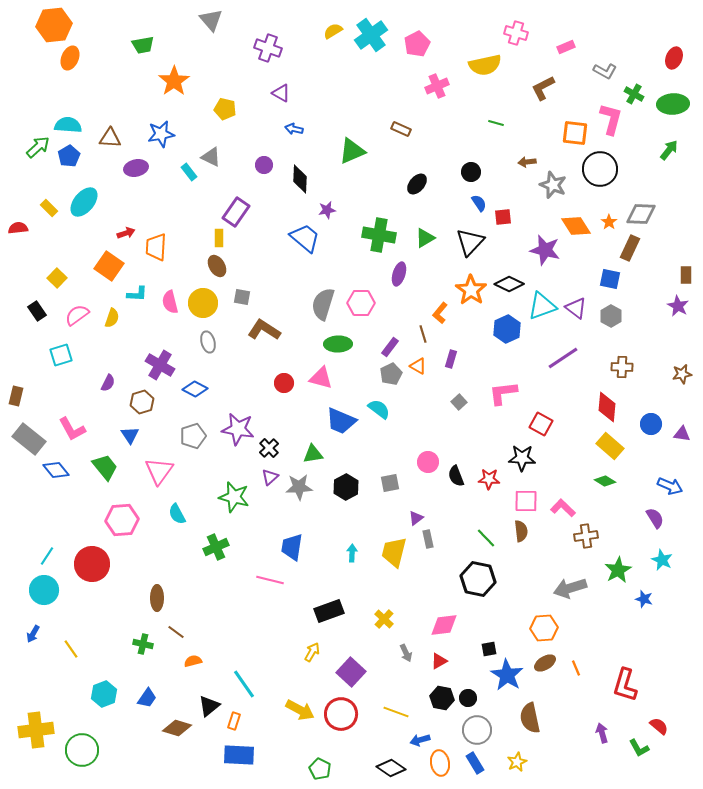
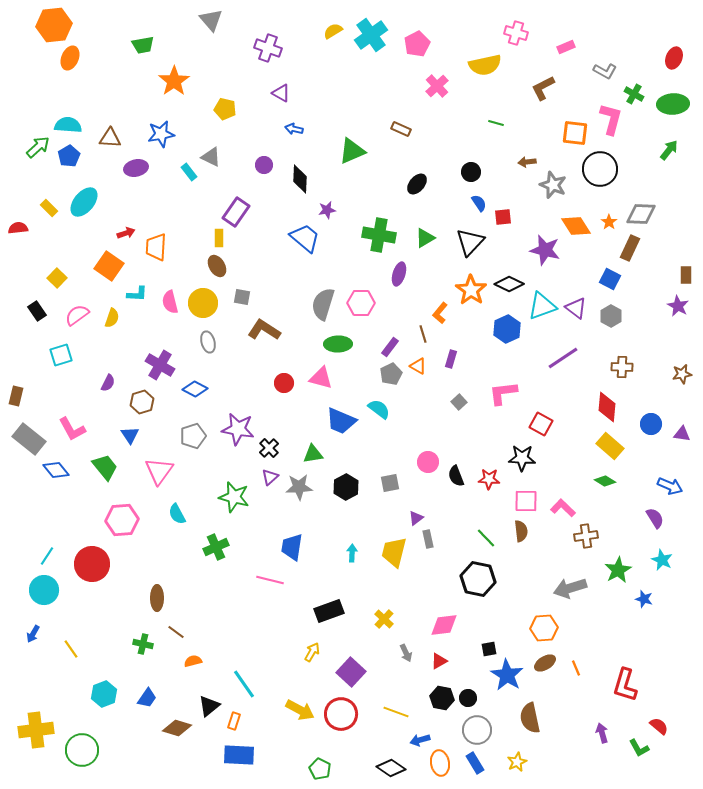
pink cross at (437, 86): rotated 20 degrees counterclockwise
blue square at (610, 279): rotated 15 degrees clockwise
